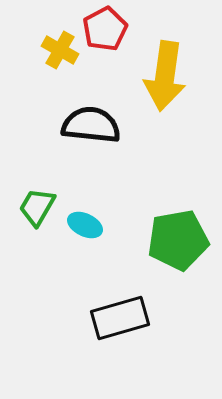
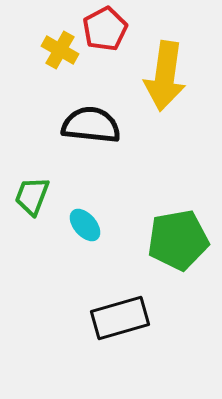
green trapezoid: moved 5 px left, 11 px up; rotated 9 degrees counterclockwise
cyan ellipse: rotated 24 degrees clockwise
